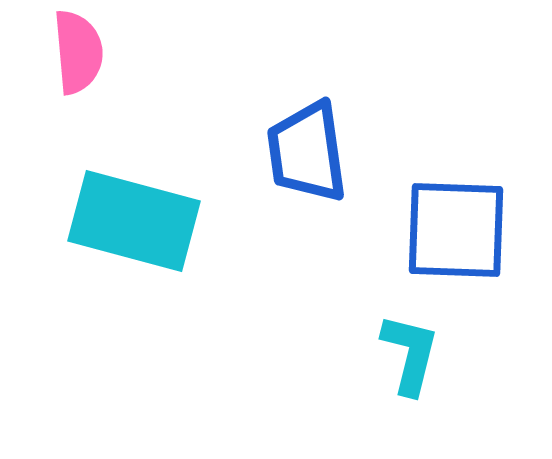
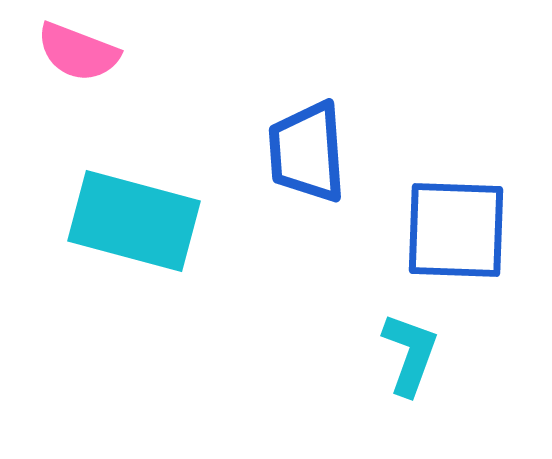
pink semicircle: rotated 116 degrees clockwise
blue trapezoid: rotated 4 degrees clockwise
cyan L-shape: rotated 6 degrees clockwise
